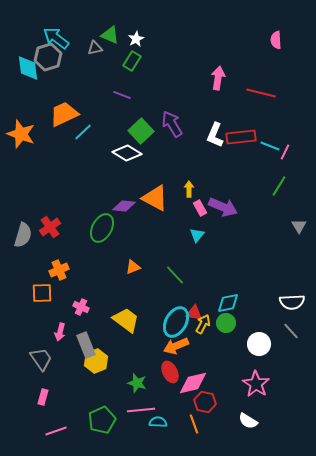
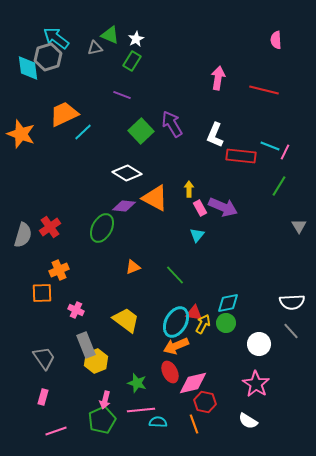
red line at (261, 93): moved 3 px right, 3 px up
red rectangle at (241, 137): moved 19 px down; rotated 12 degrees clockwise
white diamond at (127, 153): moved 20 px down
pink cross at (81, 307): moved 5 px left, 3 px down
pink arrow at (60, 332): moved 45 px right, 68 px down
gray trapezoid at (41, 359): moved 3 px right, 1 px up
